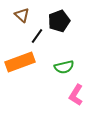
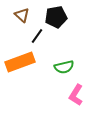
black pentagon: moved 3 px left, 4 px up; rotated 10 degrees clockwise
